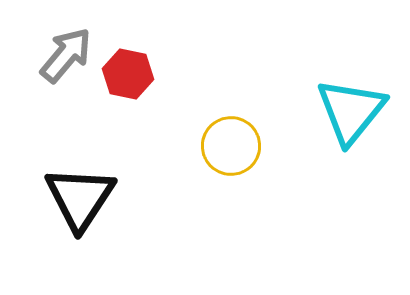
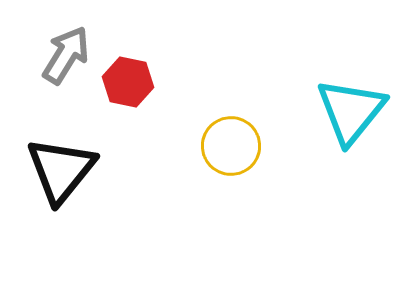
gray arrow: rotated 8 degrees counterclockwise
red hexagon: moved 8 px down
black triangle: moved 19 px left, 28 px up; rotated 6 degrees clockwise
